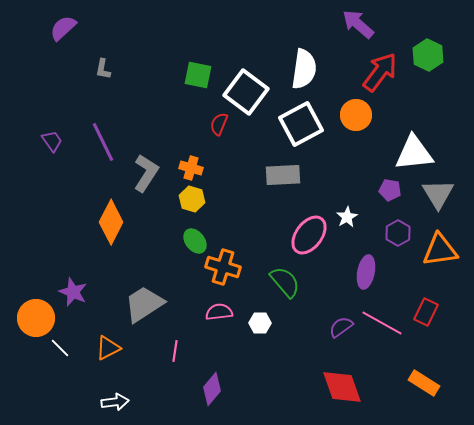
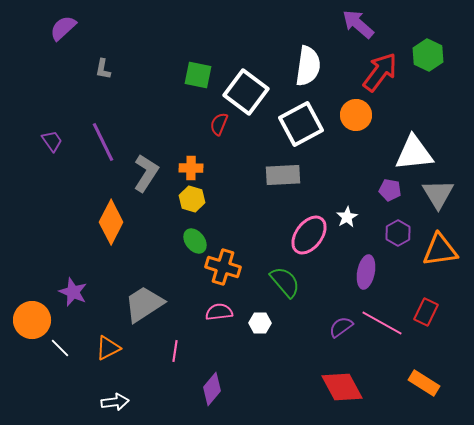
white semicircle at (304, 69): moved 4 px right, 3 px up
orange cross at (191, 168): rotated 15 degrees counterclockwise
orange circle at (36, 318): moved 4 px left, 2 px down
red diamond at (342, 387): rotated 9 degrees counterclockwise
